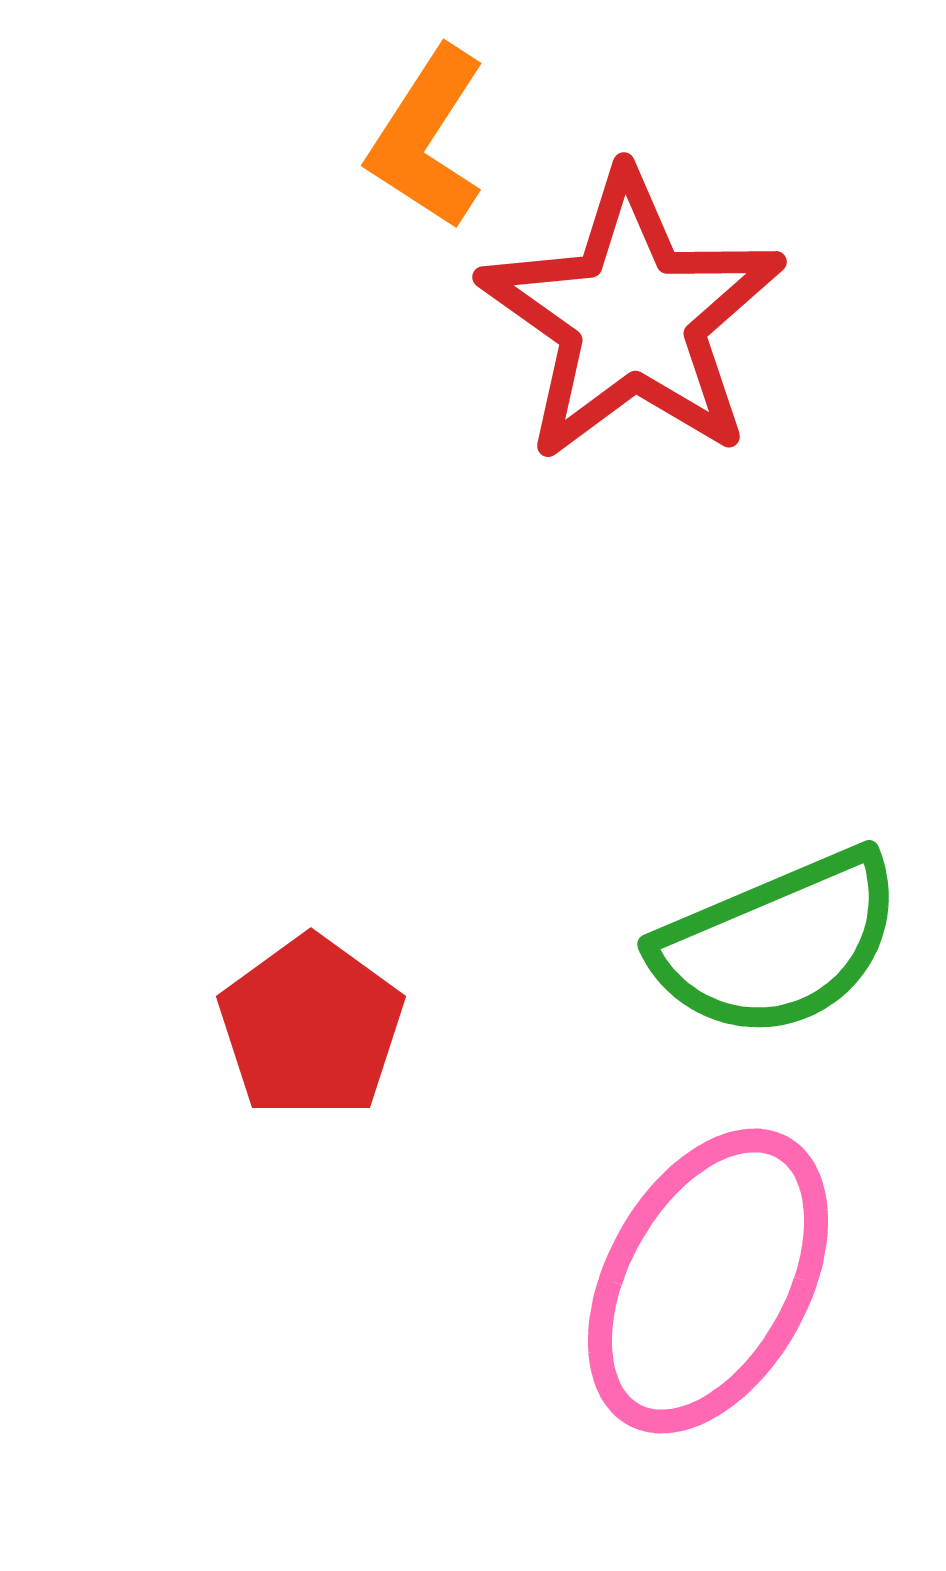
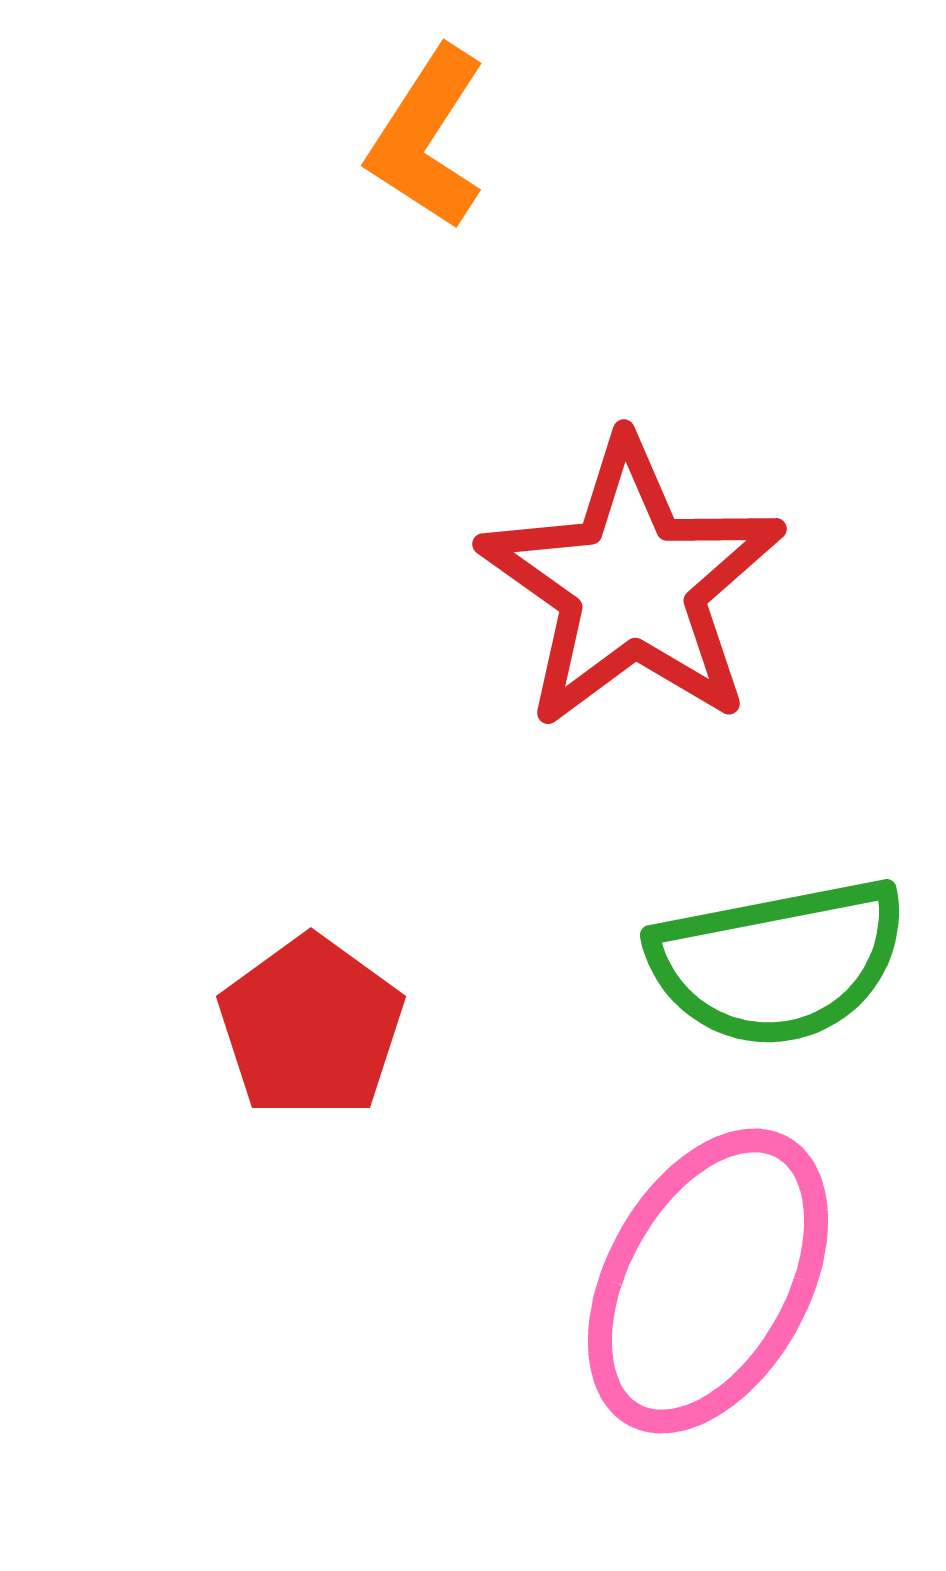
red star: moved 267 px down
green semicircle: moved 18 px down; rotated 12 degrees clockwise
